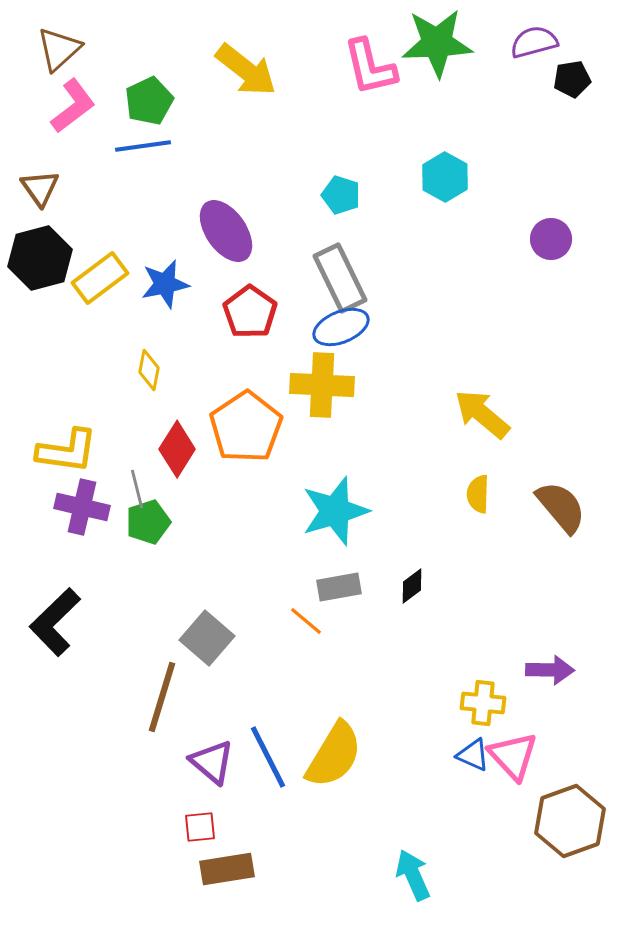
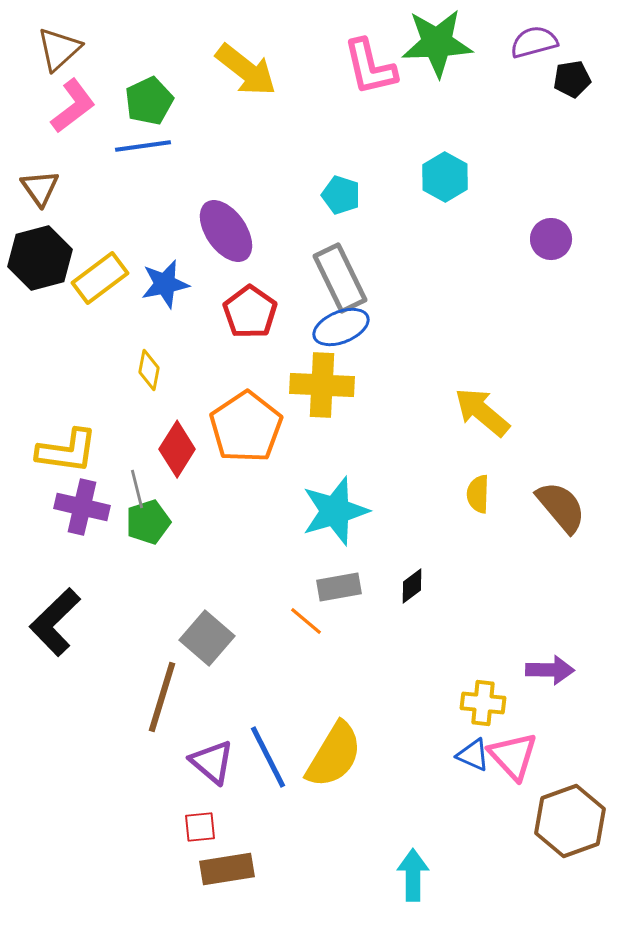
yellow arrow at (482, 414): moved 2 px up
cyan arrow at (413, 875): rotated 24 degrees clockwise
